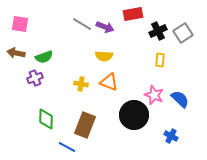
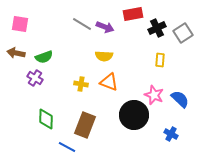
black cross: moved 1 px left, 3 px up
purple cross: rotated 35 degrees counterclockwise
blue cross: moved 2 px up
